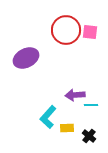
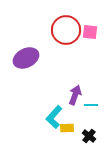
purple arrow: rotated 114 degrees clockwise
cyan L-shape: moved 6 px right
